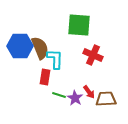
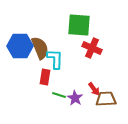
red cross: moved 1 px left, 7 px up
red arrow: moved 5 px right, 3 px up
